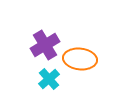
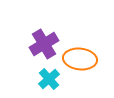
purple cross: moved 1 px left, 1 px up
